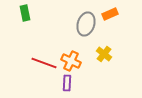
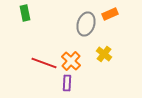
orange cross: rotated 18 degrees clockwise
